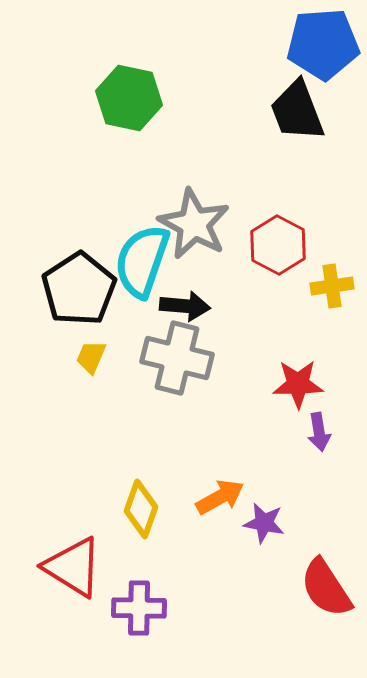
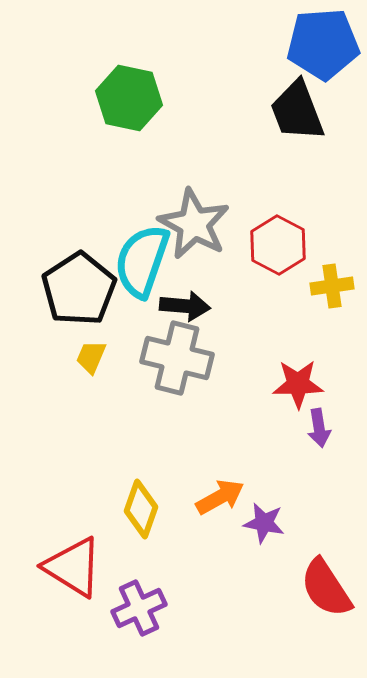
purple arrow: moved 4 px up
purple cross: rotated 26 degrees counterclockwise
